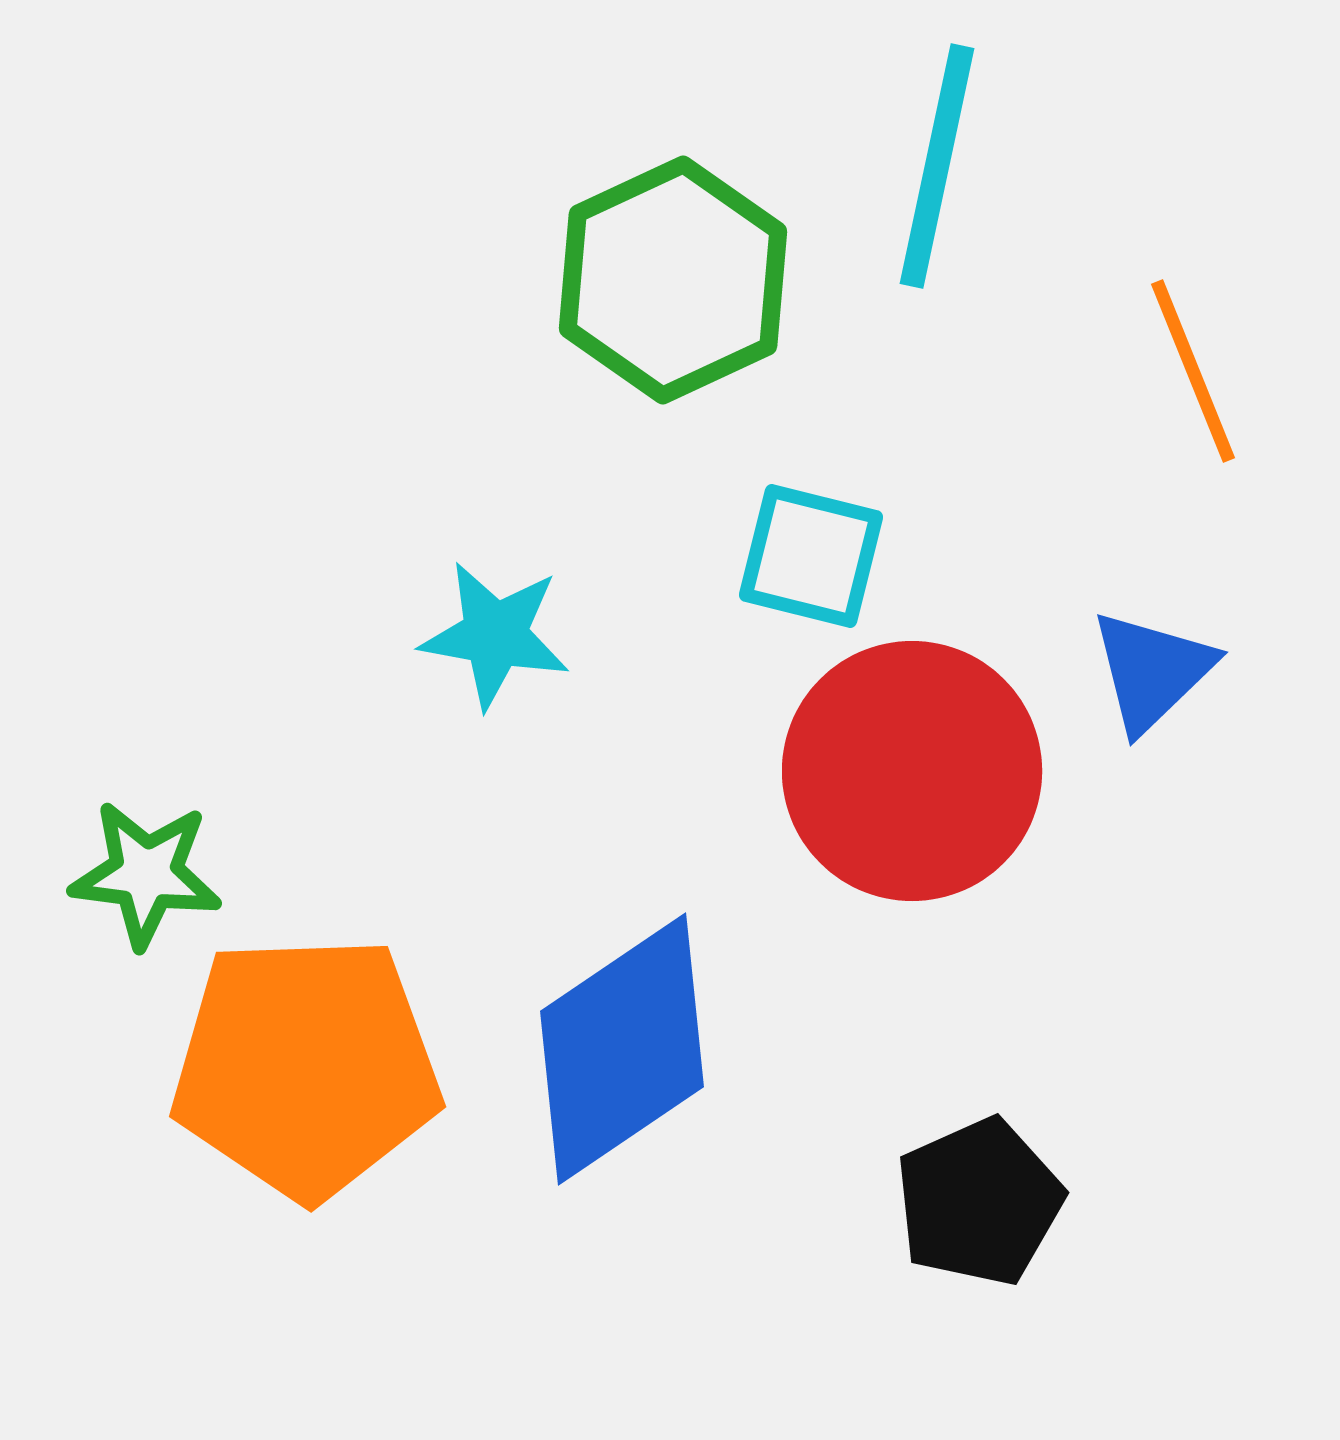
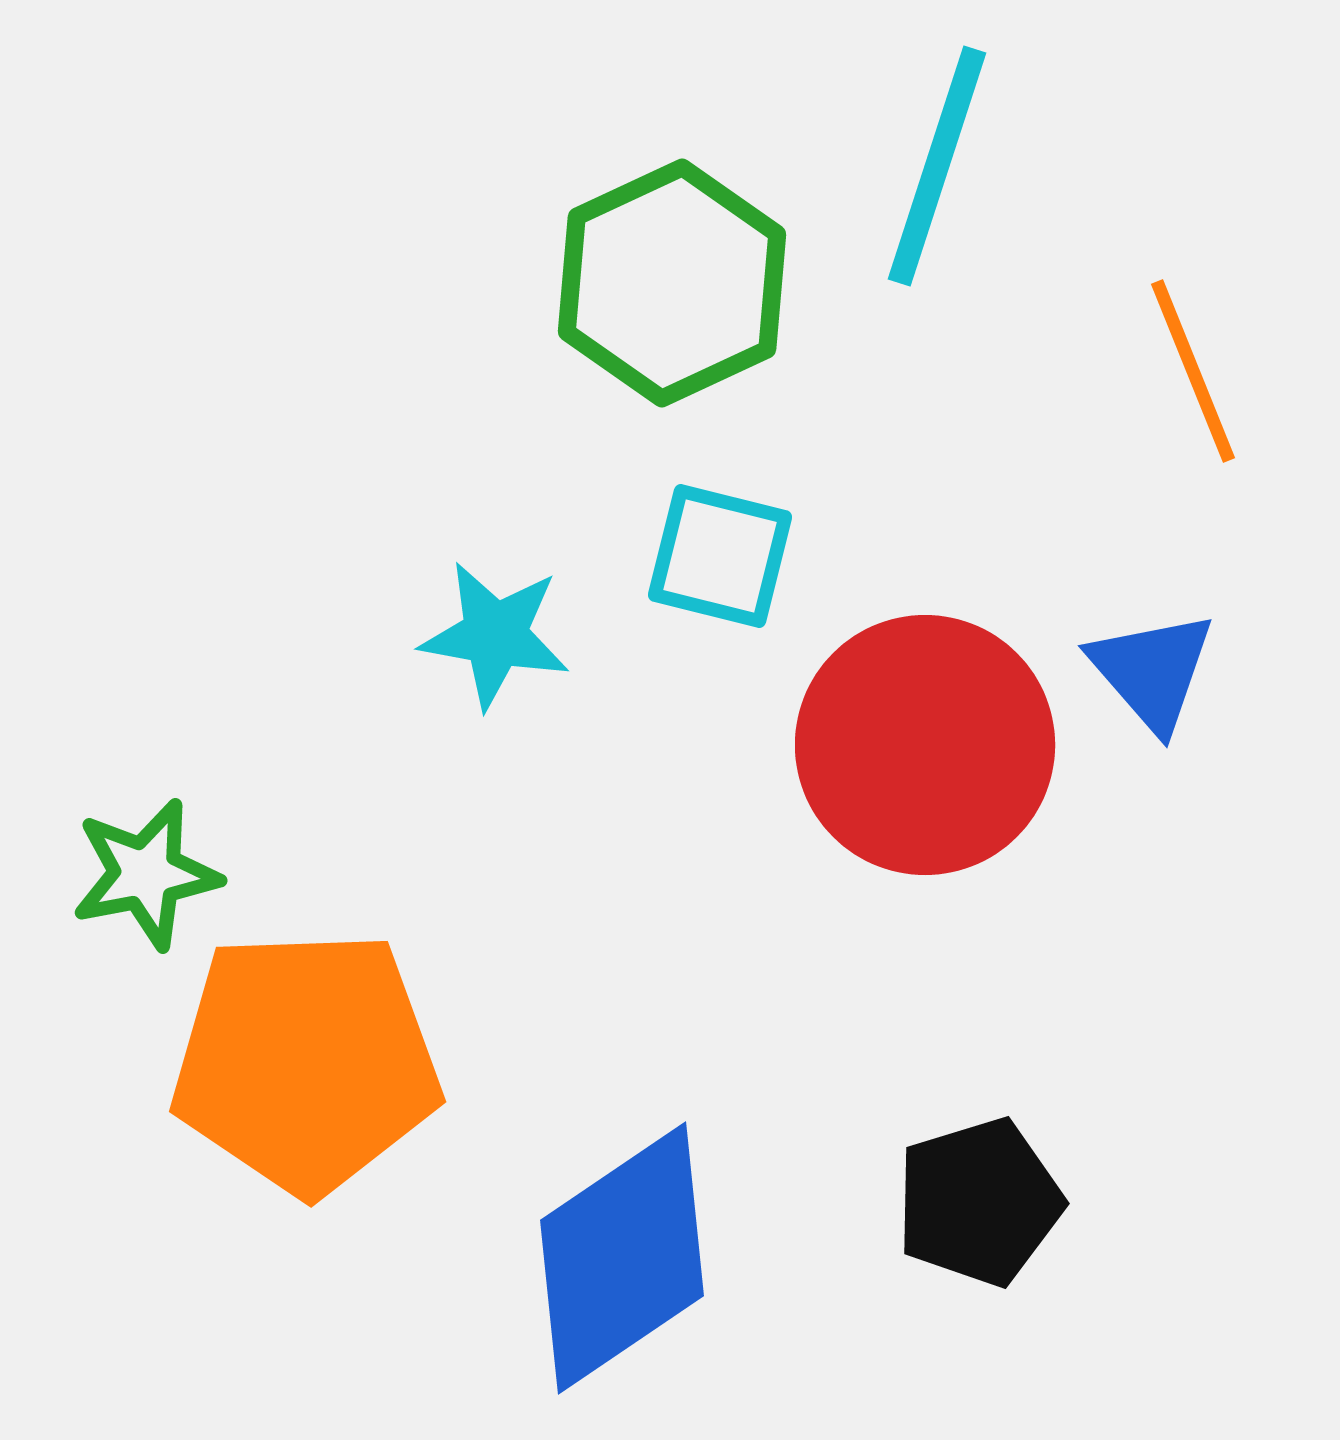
cyan line: rotated 6 degrees clockwise
green hexagon: moved 1 px left, 3 px down
cyan square: moved 91 px left
blue triangle: rotated 27 degrees counterclockwise
red circle: moved 13 px right, 26 px up
green star: rotated 18 degrees counterclockwise
blue diamond: moved 209 px down
orange pentagon: moved 5 px up
black pentagon: rotated 7 degrees clockwise
